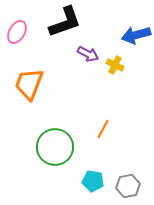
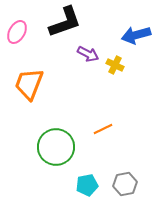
orange line: rotated 36 degrees clockwise
green circle: moved 1 px right
cyan pentagon: moved 6 px left, 4 px down; rotated 20 degrees counterclockwise
gray hexagon: moved 3 px left, 2 px up
